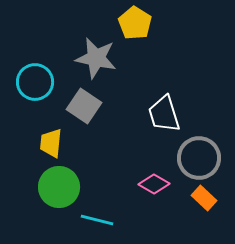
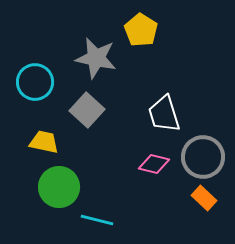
yellow pentagon: moved 6 px right, 7 px down
gray square: moved 3 px right, 4 px down; rotated 8 degrees clockwise
yellow trapezoid: moved 7 px left, 1 px up; rotated 96 degrees clockwise
gray circle: moved 4 px right, 1 px up
pink diamond: moved 20 px up; rotated 16 degrees counterclockwise
